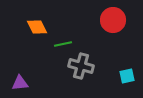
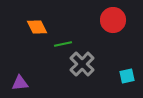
gray cross: moved 1 px right, 2 px up; rotated 30 degrees clockwise
